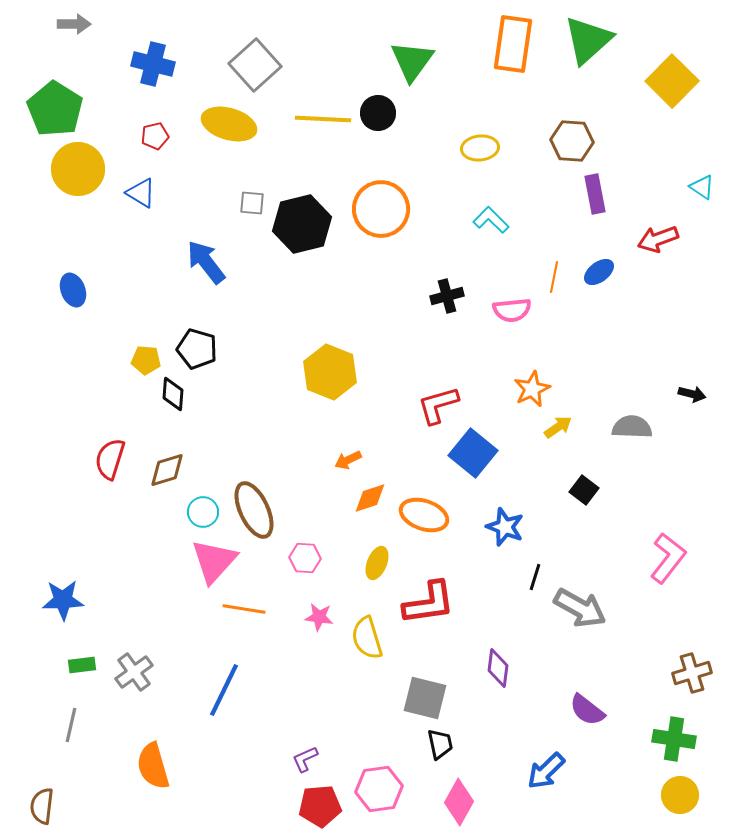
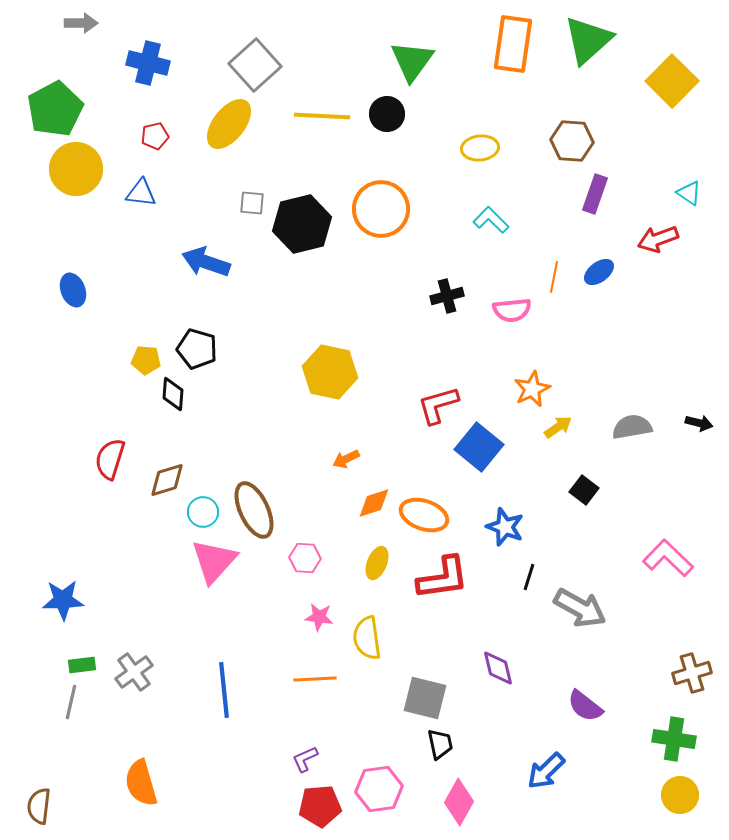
gray arrow at (74, 24): moved 7 px right, 1 px up
blue cross at (153, 64): moved 5 px left, 1 px up
green pentagon at (55, 109): rotated 12 degrees clockwise
black circle at (378, 113): moved 9 px right, 1 px down
yellow line at (323, 119): moved 1 px left, 3 px up
yellow ellipse at (229, 124): rotated 68 degrees counterclockwise
yellow circle at (78, 169): moved 2 px left
cyan triangle at (702, 187): moved 13 px left, 6 px down
blue triangle at (141, 193): rotated 24 degrees counterclockwise
purple rectangle at (595, 194): rotated 30 degrees clockwise
blue arrow at (206, 262): rotated 33 degrees counterclockwise
yellow hexagon at (330, 372): rotated 10 degrees counterclockwise
black arrow at (692, 394): moved 7 px right, 29 px down
gray semicircle at (632, 427): rotated 12 degrees counterclockwise
blue square at (473, 453): moved 6 px right, 6 px up
orange arrow at (348, 460): moved 2 px left, 1 px up
brown diamond at (167, 470): moved 10 px down
orange diamond at (370, 498): moved 4 px right, 5 px down
pink L-shape at (668, 558): rotated 84 degrees counterclockwise
black line at (535, 577): moved 6 px left
red L-shape at (429, 603): moved 14 px right, 25 px up
orange line at (244, 609): moved 71 px right, 70 px down; rotated 12 degrees counterclockwise
yellow semicircle at (367, 638): rotated 9 degrees clockwise
purple diamond at (498, 668): rotated 21 degrees counterclockwise
blue line at (224, 690): rotated 32 degrees counterclockwise
purple semicircle at (587, 710): moved 2 px left, 4 px up
gray line at (71, 725): moved 23 px up
orange semicircle at (153, 766): moved 12 px left, 17 px down
brown semicircle at (42, 806): moved 3 px left
